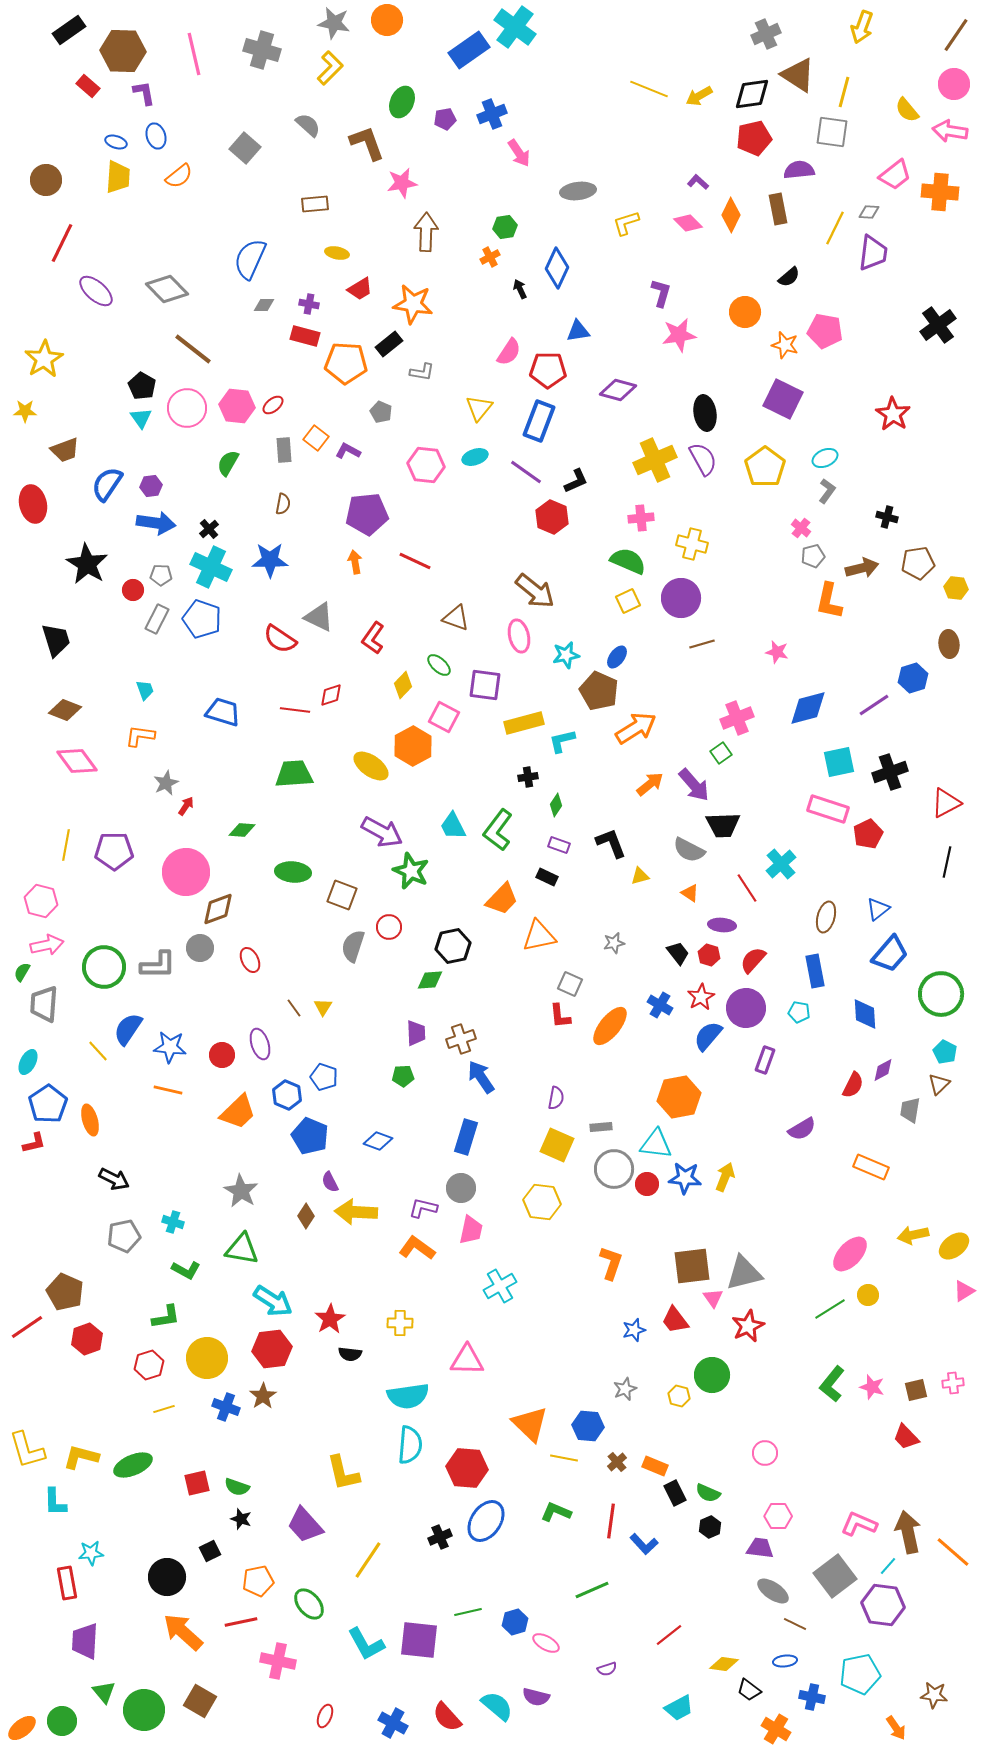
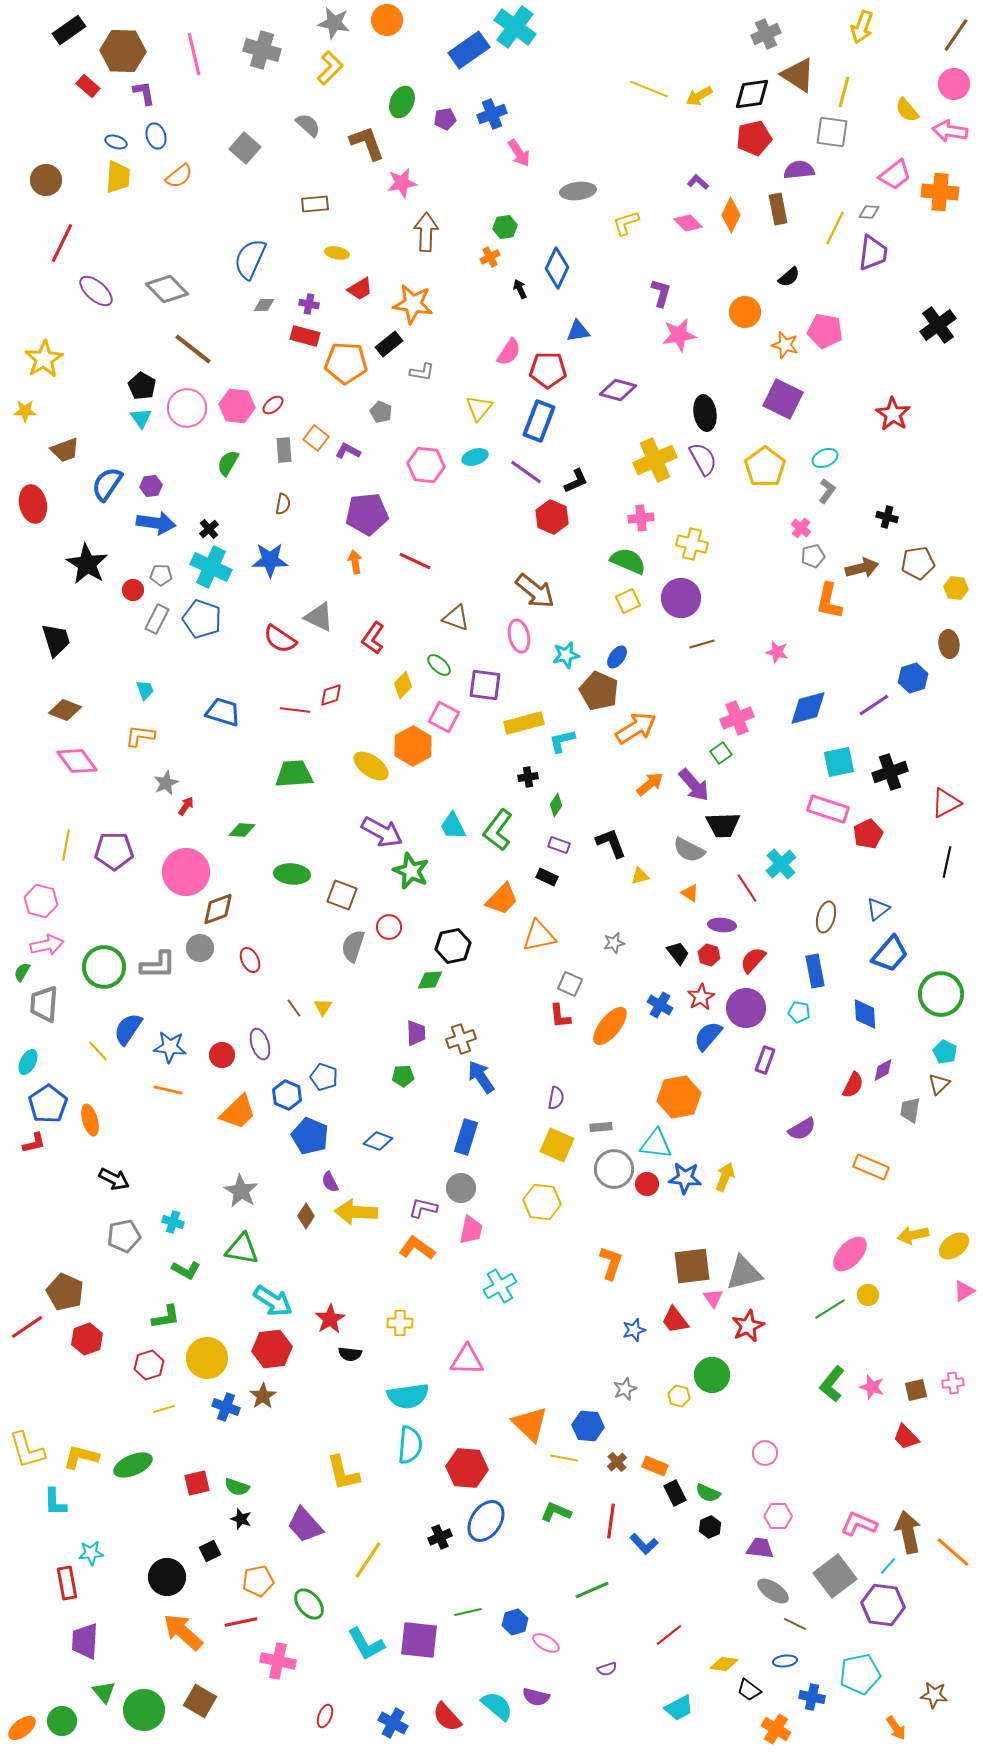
green ellipse at (293, 872): moved 1 px left, 2 px down
